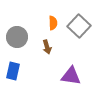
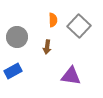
orange semicircle: moved 3 px up
brown arrow: rotated 24 degrees clockwise
blue rectangle: rotated 48 degrees clockwise
